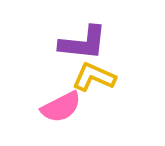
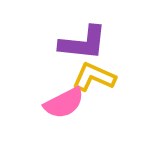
pink semicircle: moved 3 px right, 4 px up
